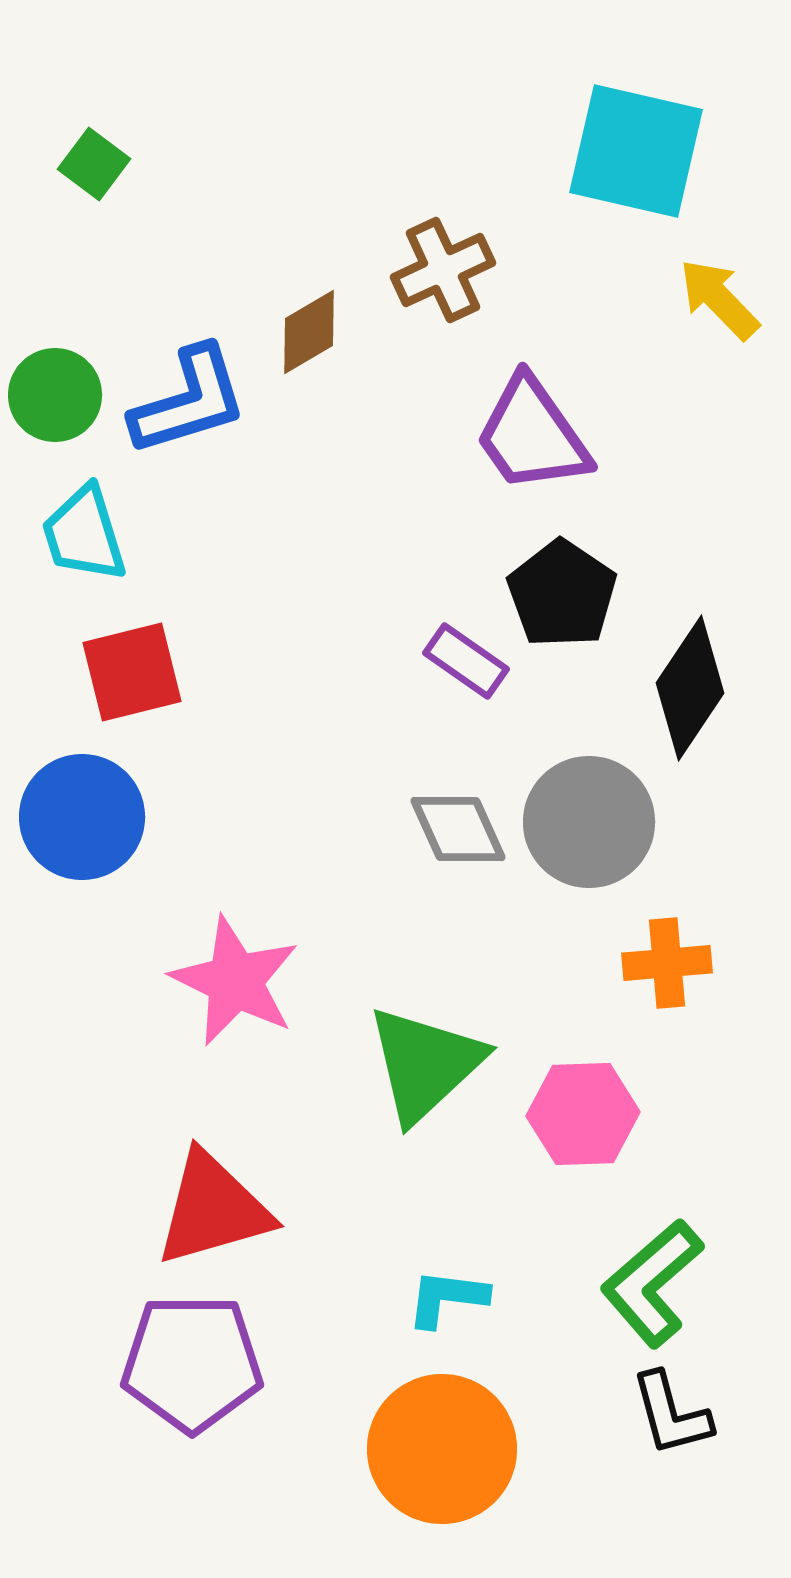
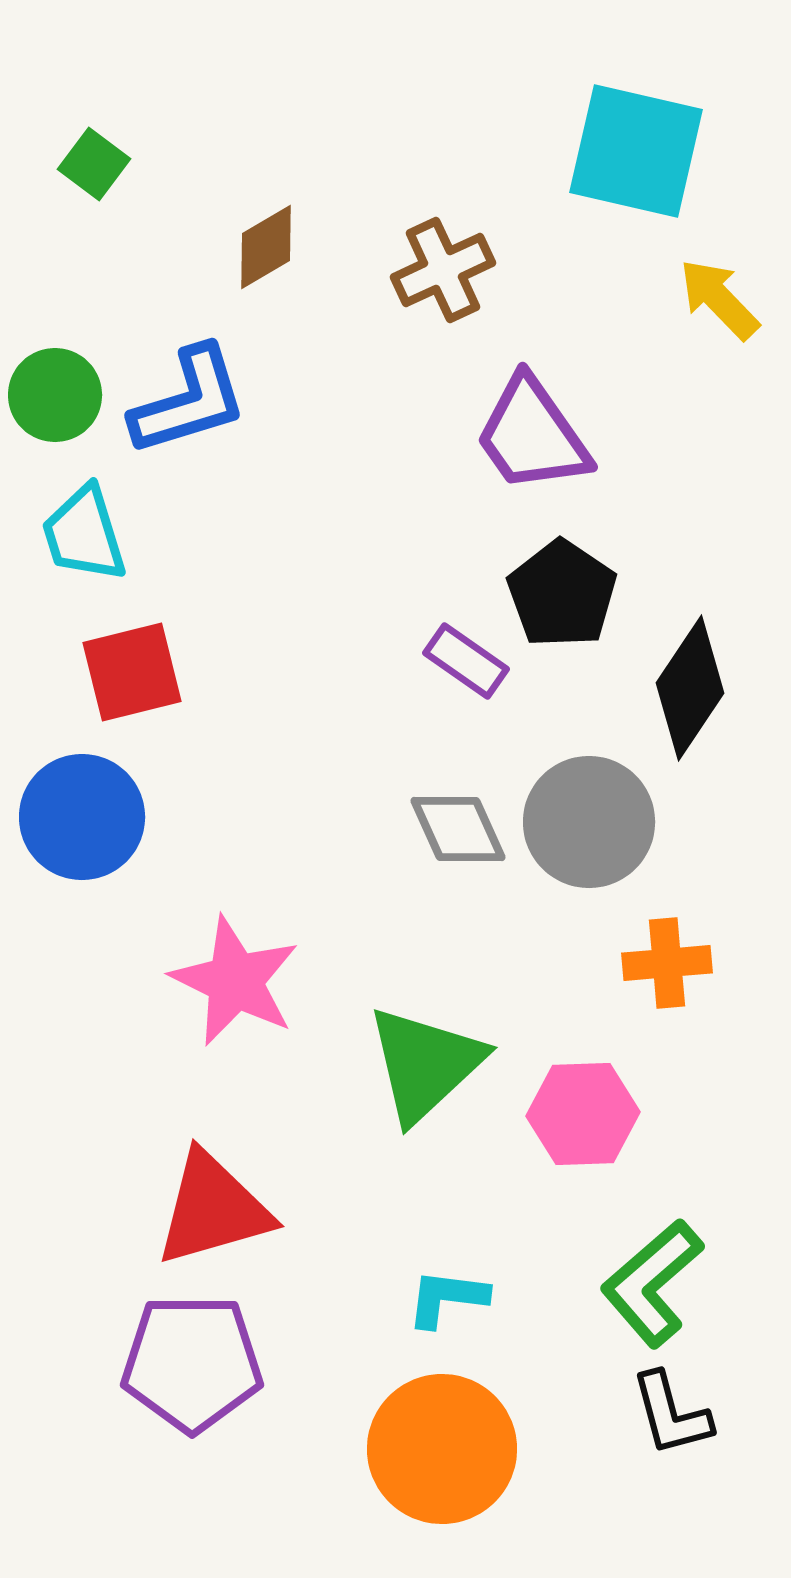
brown diamond: moved 43 px left, 85 px up
